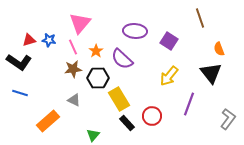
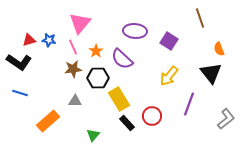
gray triangle: moved 1 px right, 1 px down; rotated 24 degrees counterclockwise
gray L-shape: moved 2 px left; rotated 15 degrees clockwise
